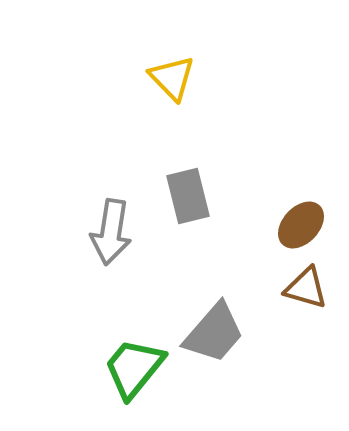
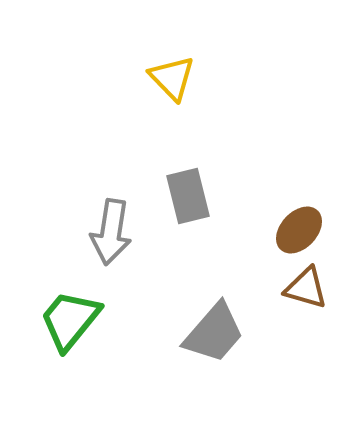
brown ellipse: moved 2 px left, 5 px down
green trapezoid: moved 64 px left, 48 px up
